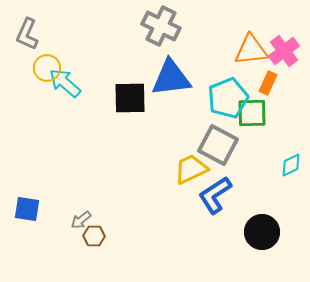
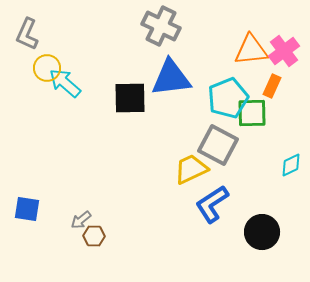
orange rectangle: moved 4 px right, 3 px down
blue L-shape: moved 3 px left, 9 px down
